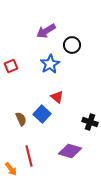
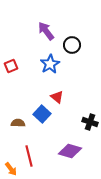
purple arrow: rotated 84 degrees clockwise
brown semicircle: moved 3 px left, 4 px down; rotated 64 degrees counterclockwise
